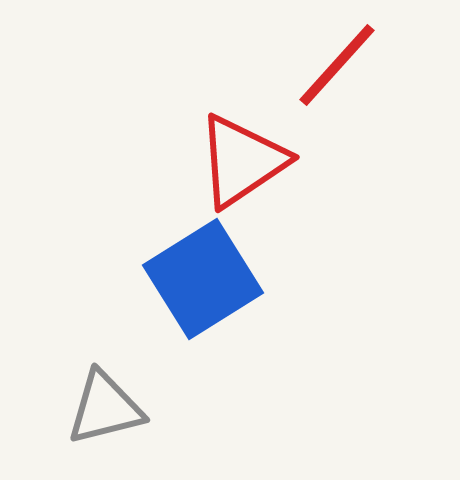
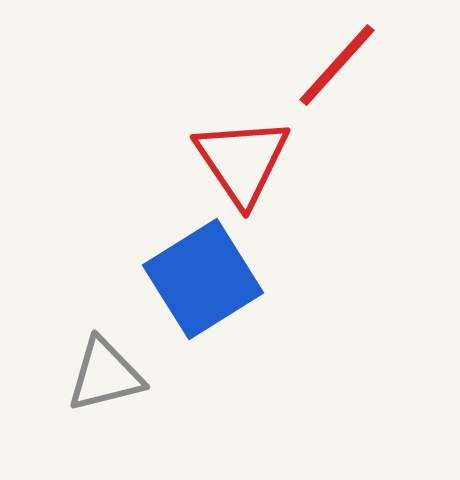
red triangle: rotated 30 degrees counterclockwise
gray triangle: moved 33 px up
